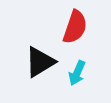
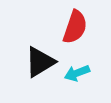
cyan arrow: rotated 45 degrees clockwise
